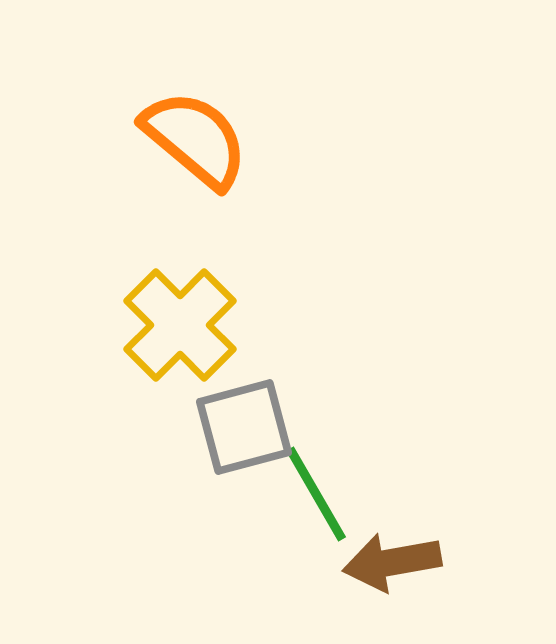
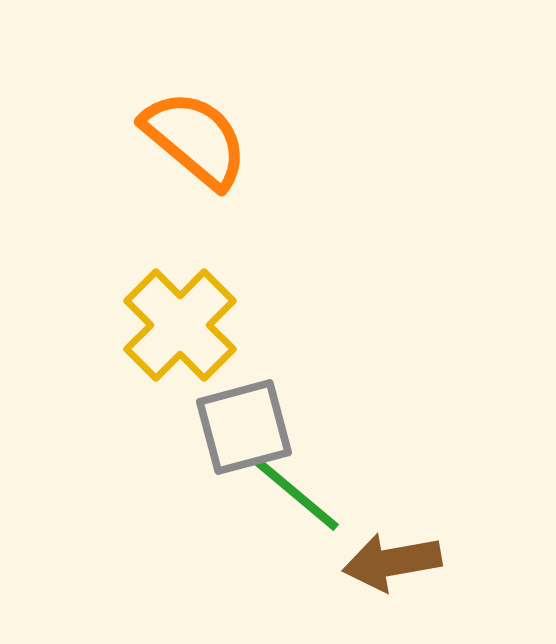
green line: moved 20 px left; rotated 20 degrees counterclockwise
